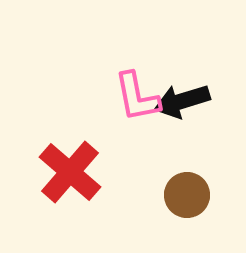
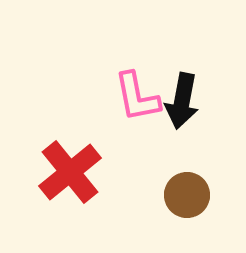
black arrow: rotated 62 degrees counterclockwise
red cross: rotated 10 degrees clockwise
